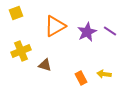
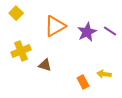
yellow square: rotated 24 degrees counterclockwise
orange rectangle: moved 2 px right, 4 px down
